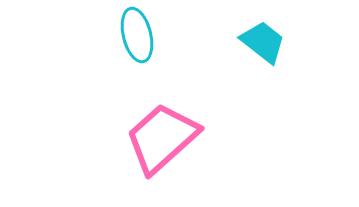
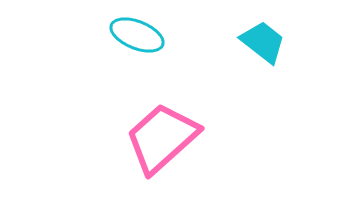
cyan ellipse: rotated 54 degrees counterclockwise
